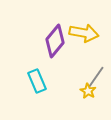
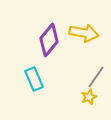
purple diamond: moved 6 px left, 1 px up
cyan rectangle: moved 3 px left, 2 px up
yellow star: moved 1 px right, 6 px down; rotated 21 degrees clockwise
